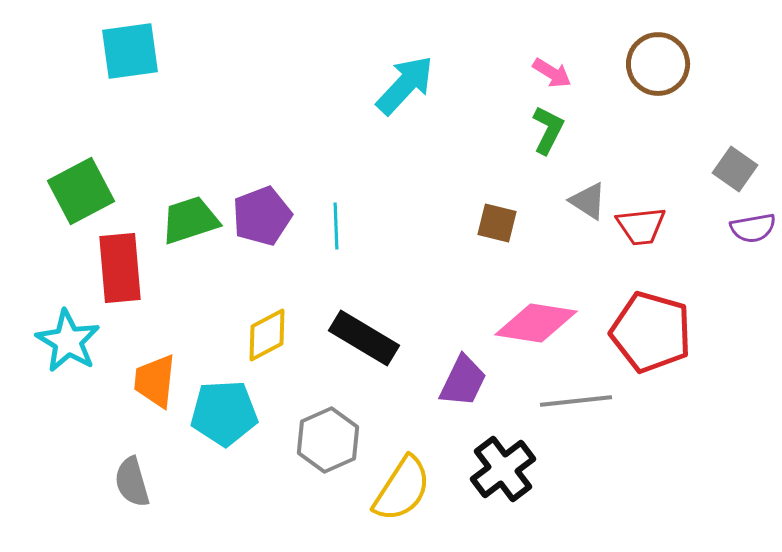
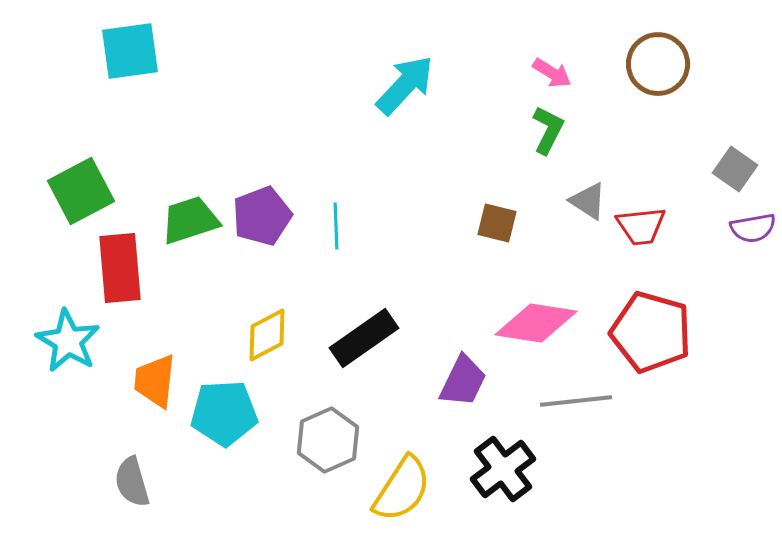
black rectangle: rotated 66 degrees counterclockwise
